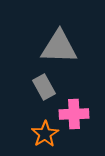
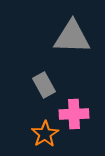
gray triangle: moved 13 px right, 10 px up
gray rectangle: moved 2 px up
